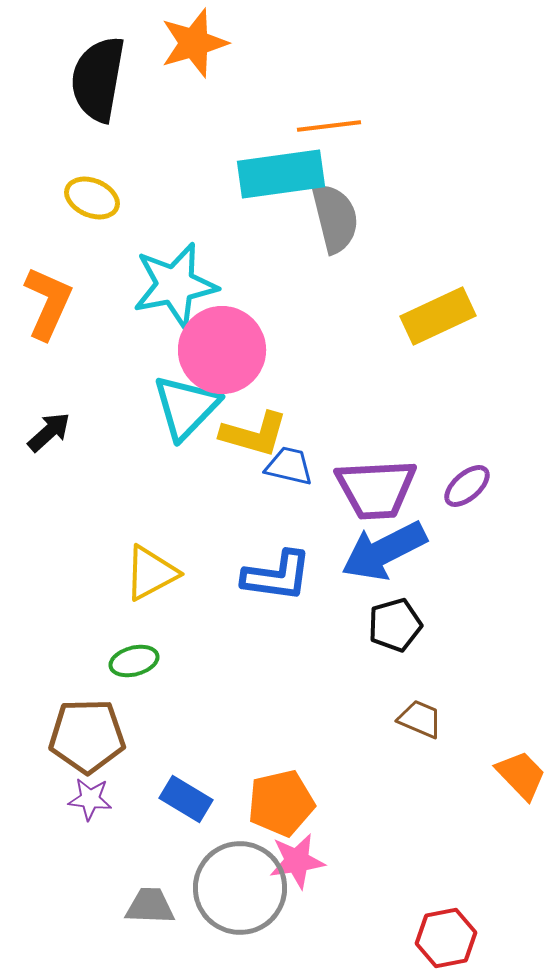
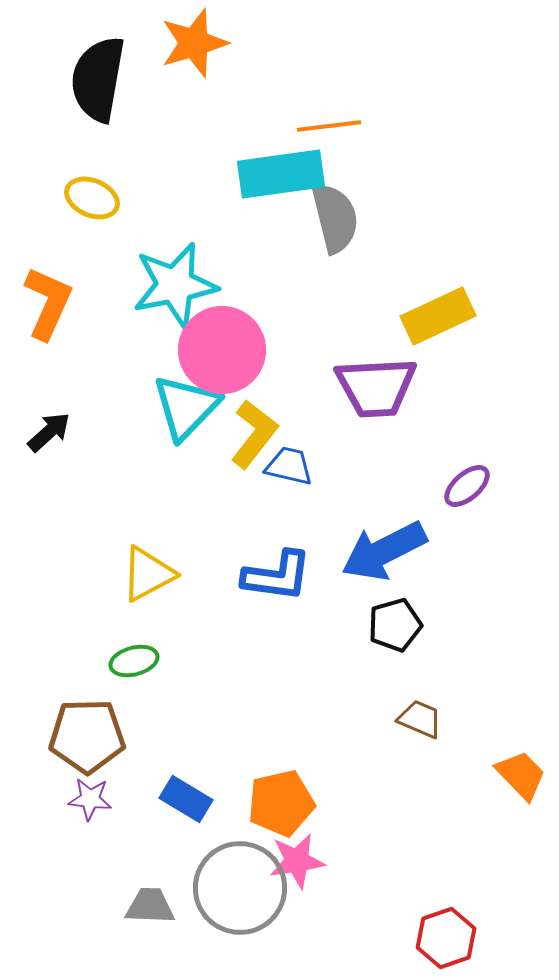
yellow L-shape: rotated 68 degrees counterclockwise
purple trapezoid: moved 102 px up
yellow triangle: moved 3 px left, 1 px down
red hexagon: rotated 8 degrees counterclockwise
